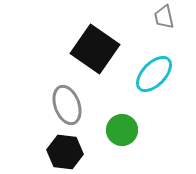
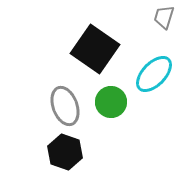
gray trapezoid: rotated 30 degrees clockwise
gray ellipse: moved 2 px left, 1 px down
green circle: moved 11 px left, 28 px up
black hexagon: rotated 12 degrees clockwise
